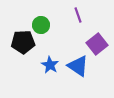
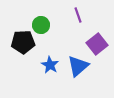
blue triangle: rotated 45 degrees clockwise
